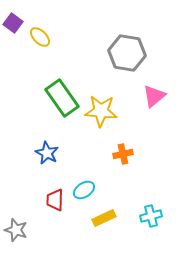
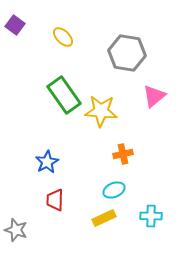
purple square: moved 2 px right, 2 px down
yellow ellipse: moved 23 px right
green rectangle: moved 2 px right, 3 px up
blue star: moved 9 px down; rotated 15 degrees clockwise
cyan ellipse: moved 30 px right; rotated 10 degrees clockwise
cyan cross: rotated 15 degrees clockwise
